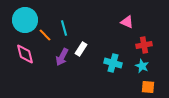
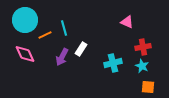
orange line: rotated 72 degrees counterclockwise
red cross: moved 1 px left, 2 px down
pink diamond: rotated 10 degrees counterclockwise
cyan cross: rotated 30 degrees counterclockwise
